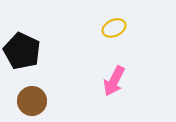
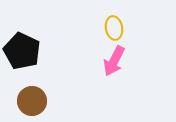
yellow ellipse: rotated 75 degrees counterclockwise
pink arrow: moved 20 px up
